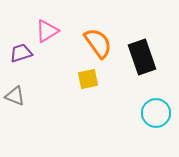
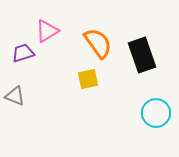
purple trapezoid: moved 2 px right
black rectangle: moved 2 px up
